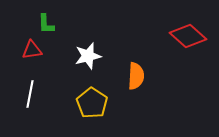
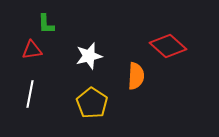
red diamond: moved 20 px left, 10 px down
white star: moved 1 px right
